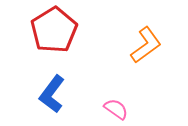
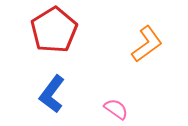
orange L-shape: moved 1 px right, 1 px up
